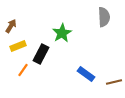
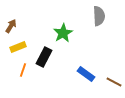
gray semicircle: moved 5 px left, 1 px up
green star: moved 1 px right
yellow rectangle: moved 1 px down
black rectangle: moved 3 px right, 3 px down
orange line: rotated 16 degrees counterclockwise
brown line: rotated 42 degrees clockwise
